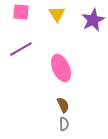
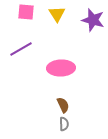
pink square: moved 5 px right
purple star: rotated 30 degrees counterclockwise
pink ellipse: rotated 68 degrees counterclockwise
